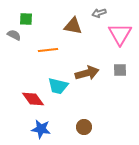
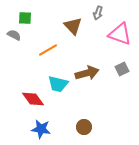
gray arrow: moved 1 px left; rotated 56 degrees counterclockwise
green square: moved 1 px left, 1 px up
brown triangle: rotated 36 degrees clockwise
pink triangle: rotated 40 degrees counterclockwise
orange line: rotated 24 degrees counterclockwise
gray square: moved 2 px right, 1 px up; rotated 24 degrees counterclockwise
cyan trapezoid: moved 2 px up
